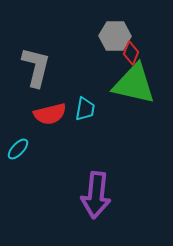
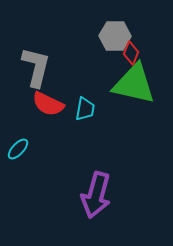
red semicircle: moved 2 px left, 10 px up; rotated 40 degrees clockwise
purple arrow: rotated 9 degrees clockwise
